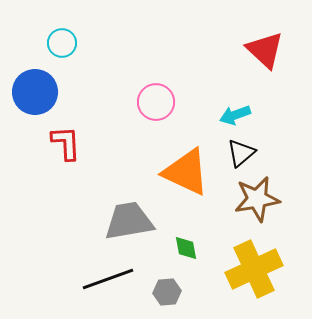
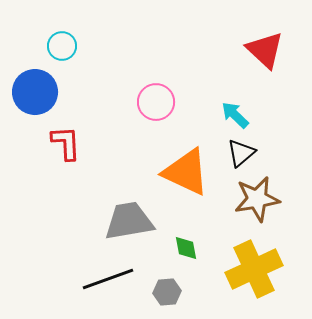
cyan circle: moved 3 px down
cyan arrow: rotated 64 degrees clockwise
